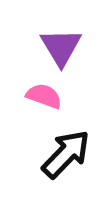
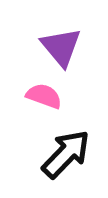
purple triangle: rotated 9 degrees counterclockwise
